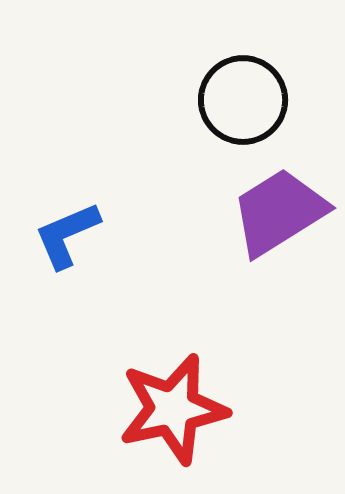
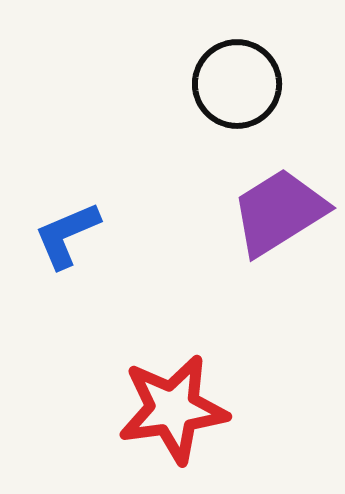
black circle: moved 6 px left, 16 px up
red star: rotated 4 degrees clockwise
